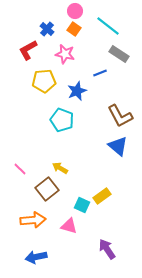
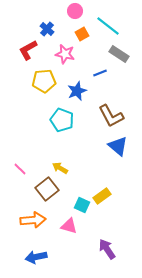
orange square: moved 8 px right, 5 px down; rotated 24 degrees clockwise
brown L-shape: moved 9 px left
